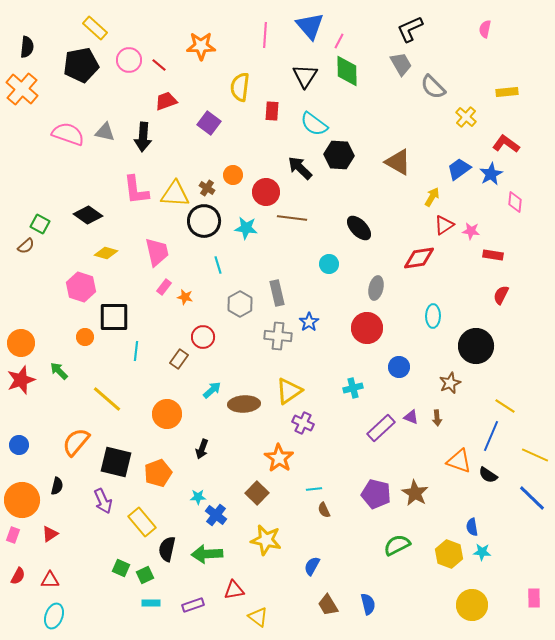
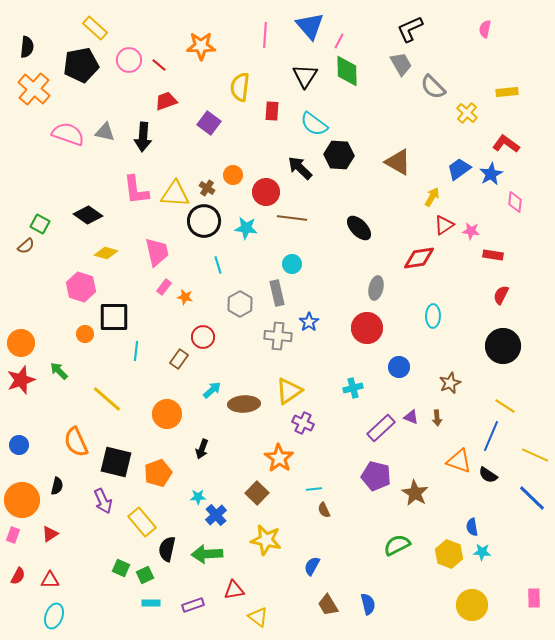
orange cross at (22, 89): moved 12 px right
yellow cross at (466, 117): moved 1 px right, 4 px up
cyan circle at (329, 264): moved 37 px left
orange circle at (85, 337): moved 3 px up
black circle at (476, 346): moved 27 px right
orange semicircle at (76, 442): rotated 64 degrees counterclockwise
purple pentagon at (376, 494): moved 18 px up
blue cross at (216, 515): rotated 10 degrees clockwise
